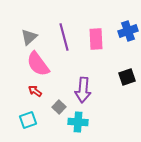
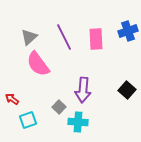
purple line: rotated 12 degrees counterclockwise
black square: moved 13 px down; rotated 30 degrees counterclockwise
red arrow: moved 23 px left, 8 px down
